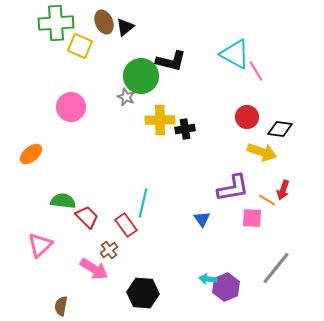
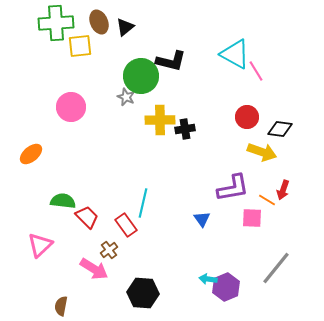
brown ellipse: moved 5 px left
yellow square: rotated 30 degrees counterclockwise
